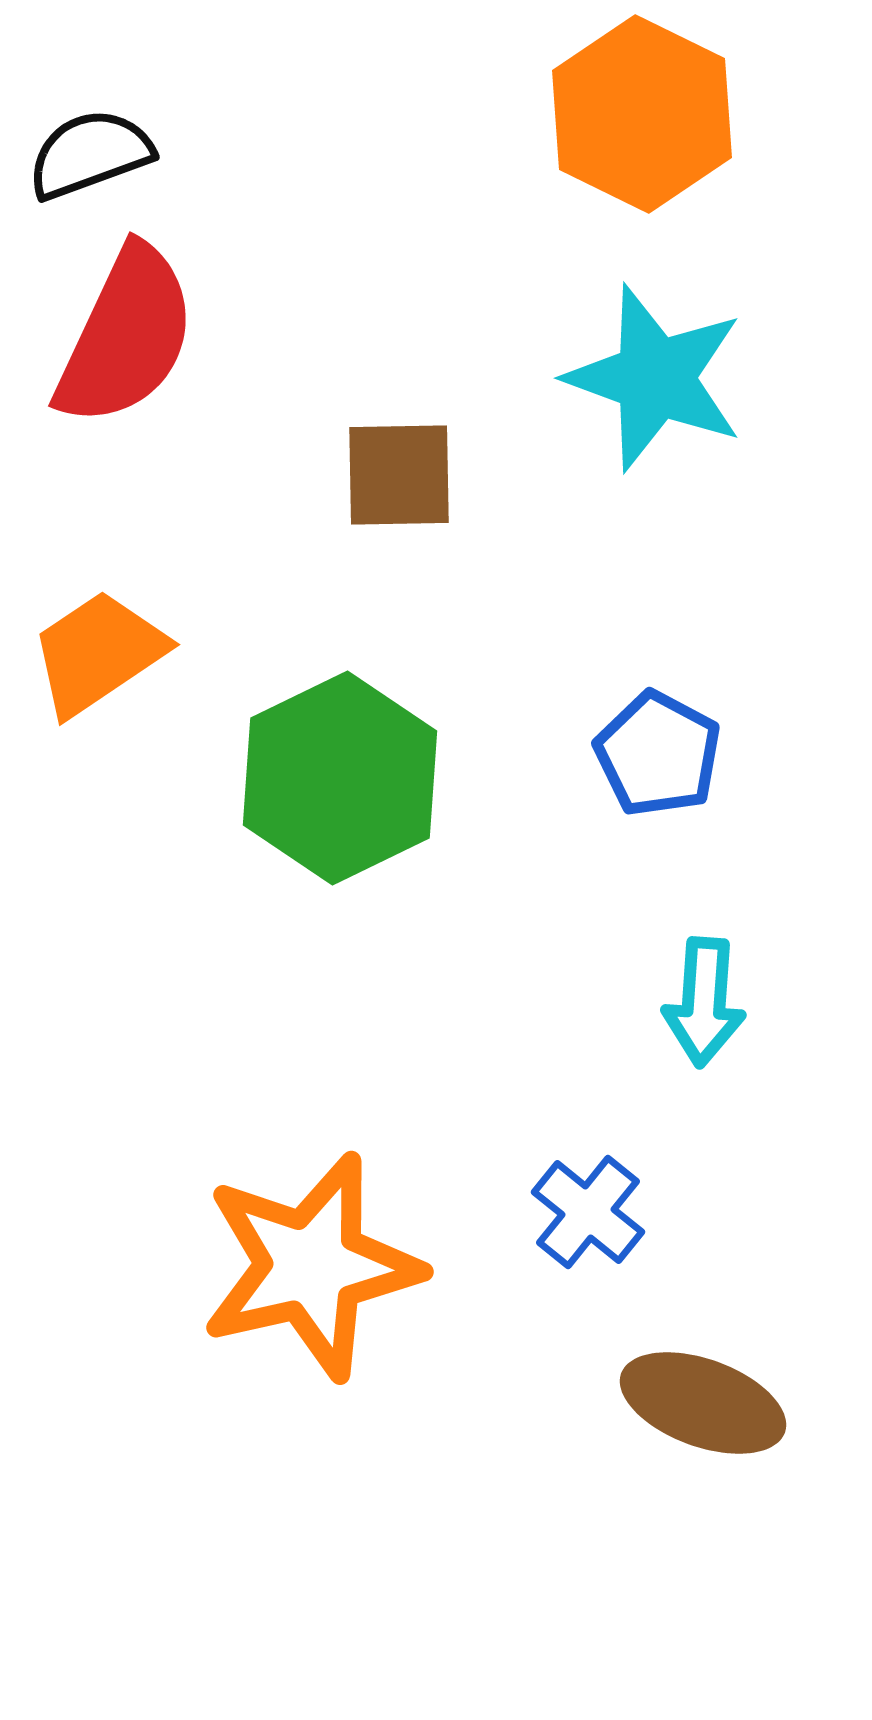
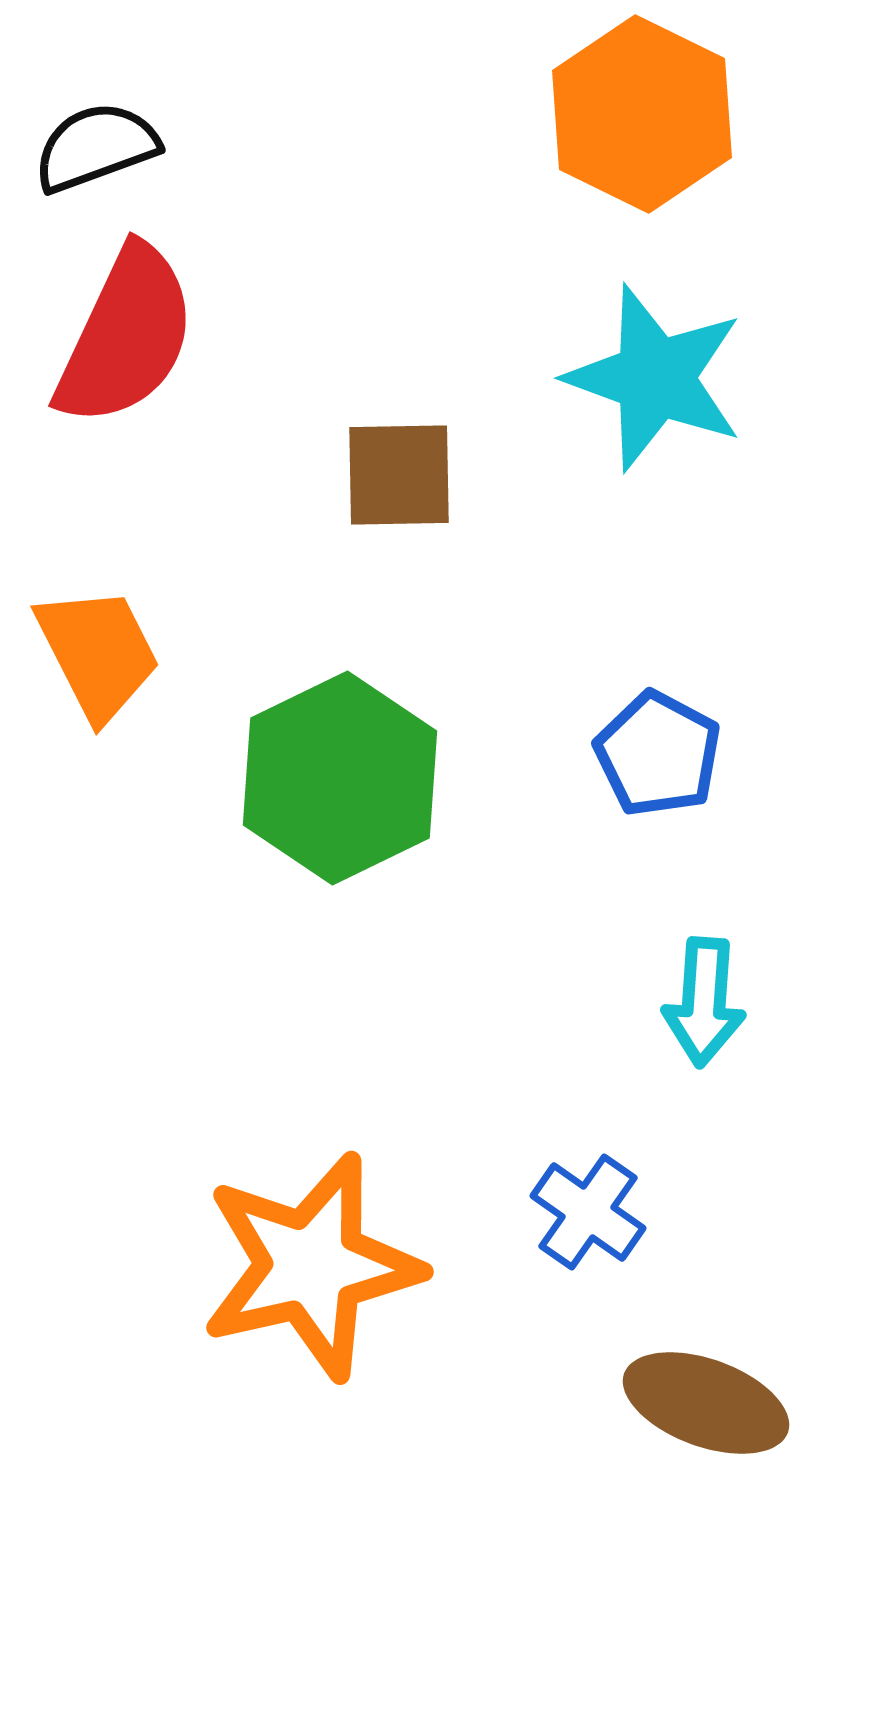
black semicircle: moved 6 px right, 7 px up
orange trapezoid: rotated 97 degrees clockwise
blue cross: rotated 4 degrees counterclockwise
brown ellipse: moved 3 px right
